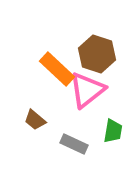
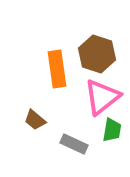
orange rectangle: rotated 39 degrees clockwise
pink triangle: moved 15 px right, 7 px down
green trapezoid: moved 1 px left, 1 px up
